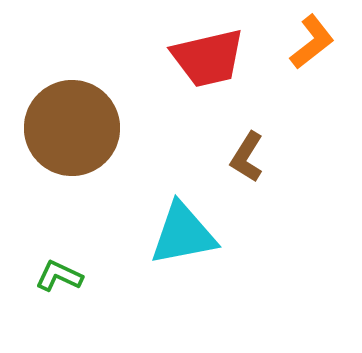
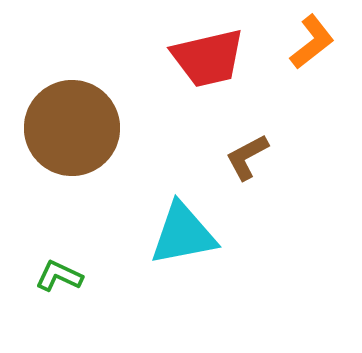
brown L-shape: rotated 30 degrees clockwise
